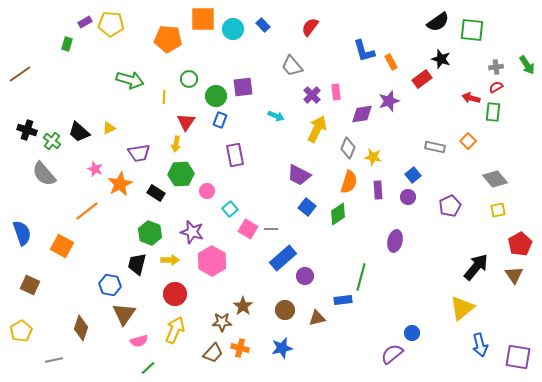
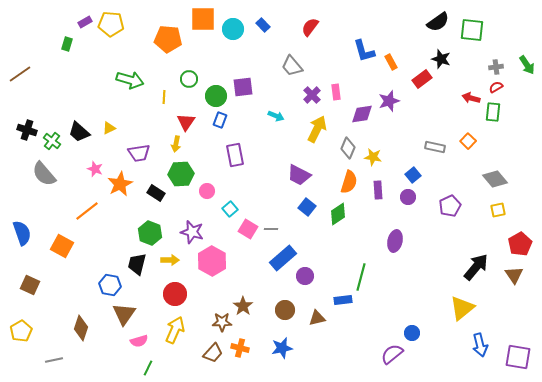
green line at (148, 368): rotated 21 degrees counterclockwise
